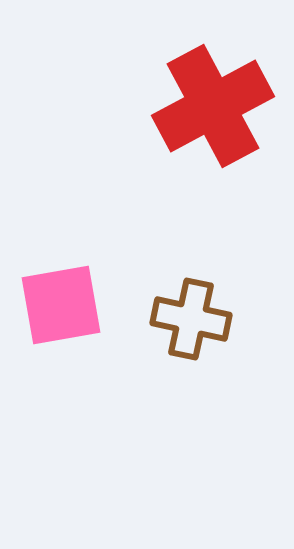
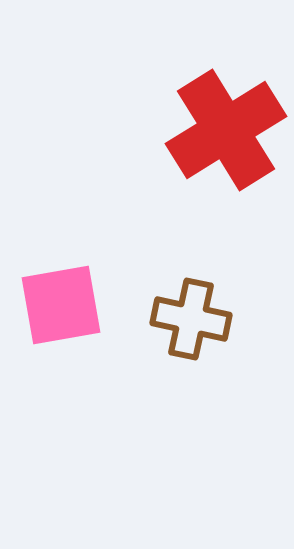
red cross: moved 13 px right, 24 px down; rotated 4 degrees counterclockwise
